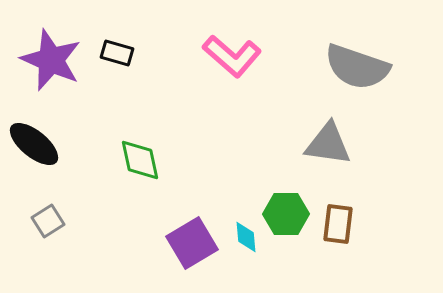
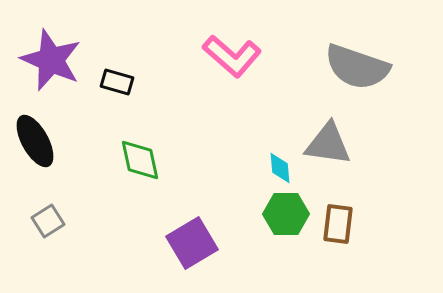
black rectangle: moved 29 px down
black ellipse: moved 1 px right, 3 px up; rotated 22 degrees clockwise
cyan diamond: moved 34 px right, 69 px up
